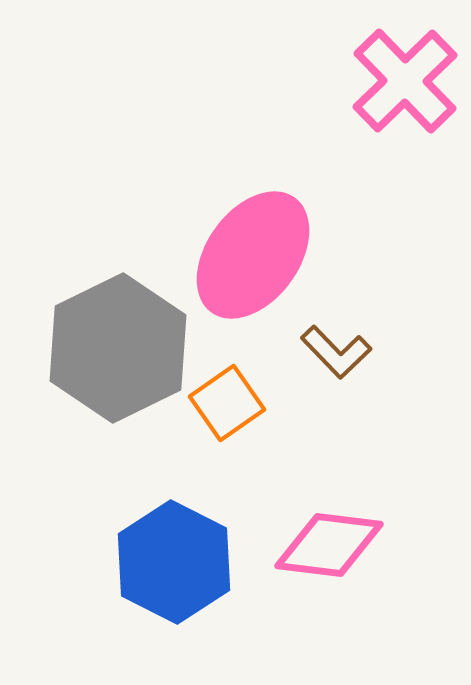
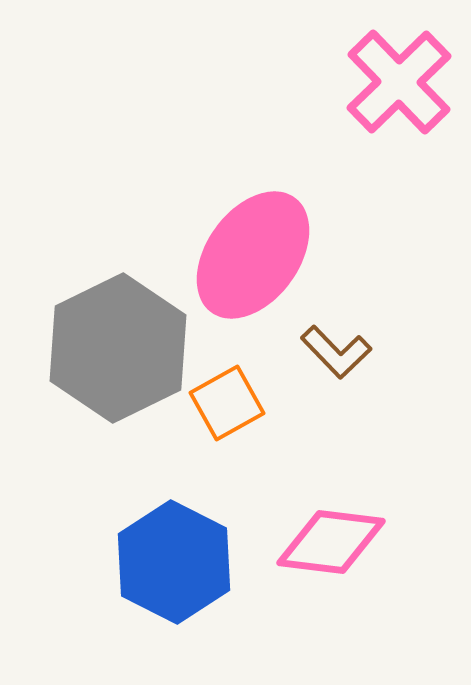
pink cross: moved 6 px left, 1 px down
orange square: rotated 6 degrees clockwise
pink diamond: moved 2 px right, 3 px up
